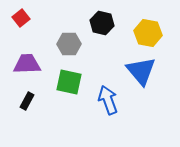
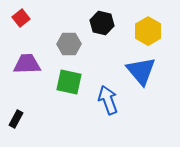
yellow hexagon: moved 2 px up; rotated 20 degrees clockwise
black rectangle: moved 11 px left, 18 px down
